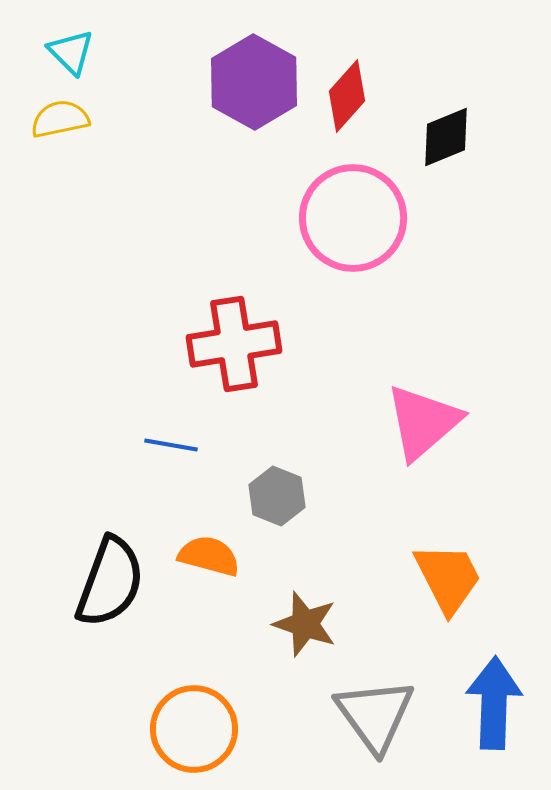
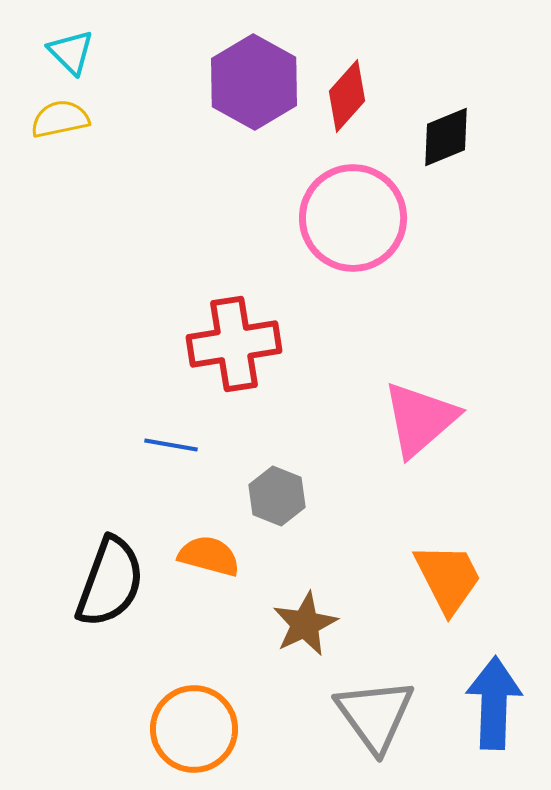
pink triangle: moved 3 px left, 3 px up
brown star: rotated 28 degrees clockwise
